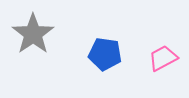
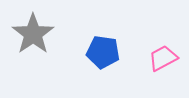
blue pentagon: moved 2 px left, 2 px up
